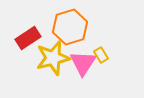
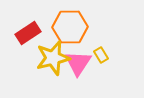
orange hexagon: rotated 16 degrees clockwise
red rectangle: moved 5 px up
pink triangle: moved 5 px left
